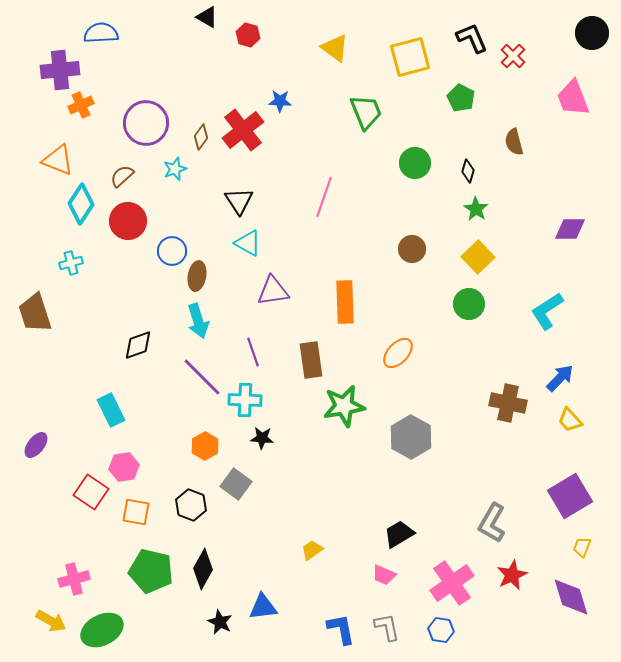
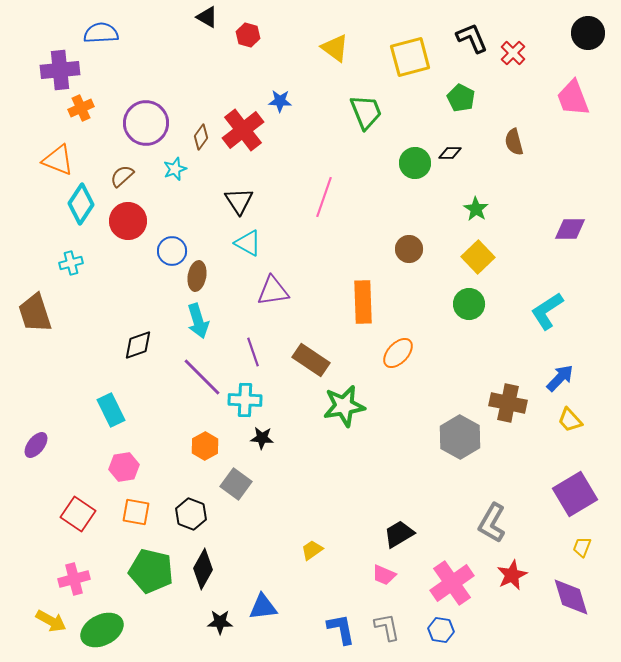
black circle at (592, 33): moved 4 px left
red cross at (513, 56): moved 3 px up
orange cross at (81, 105): moved 3 px down
black diamond at (468, 171): moved 18 px left, 18 px up; rotated 75 degrees clockwise
brown circle at (412, 249): moved 3 px left
orange rectangle at (345, 302): moved 18 px right
brown rectangle at (311, 360): rotated 48 degrees counterclockwise
gray hexagon at (411, 437): moved 49 px right
red square at (91, 492): moved 13 px left, 22 px down
purple square at (570, 496): moved 5 px right, 2 px up
black hexagon at (191, 505): moved 9 px down
black star at (220, 622): rotated 25 degrees counterclockwise
